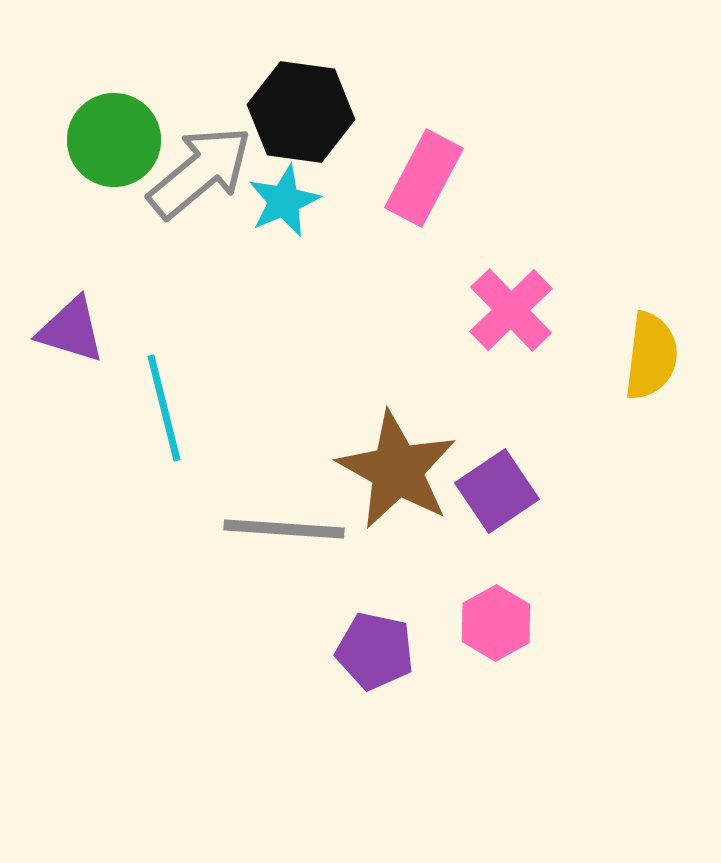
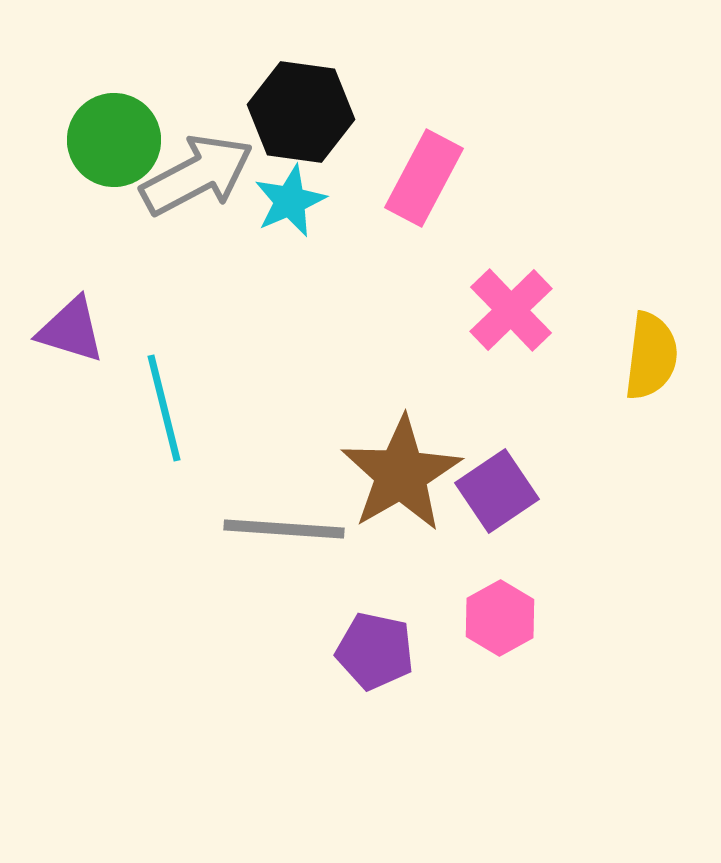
gray arrow: moved 3 px left, 3 px down; rotated 12 degrees clockwise
cyan star: moved 6 px right
brown star: moved 4 px right, 4 px down; rotated 13 degrees clockwise
pink hexagon: moved 4 px right, 5 px up
